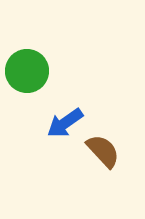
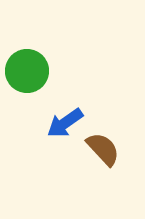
brown semicircle: moved 2 px up
